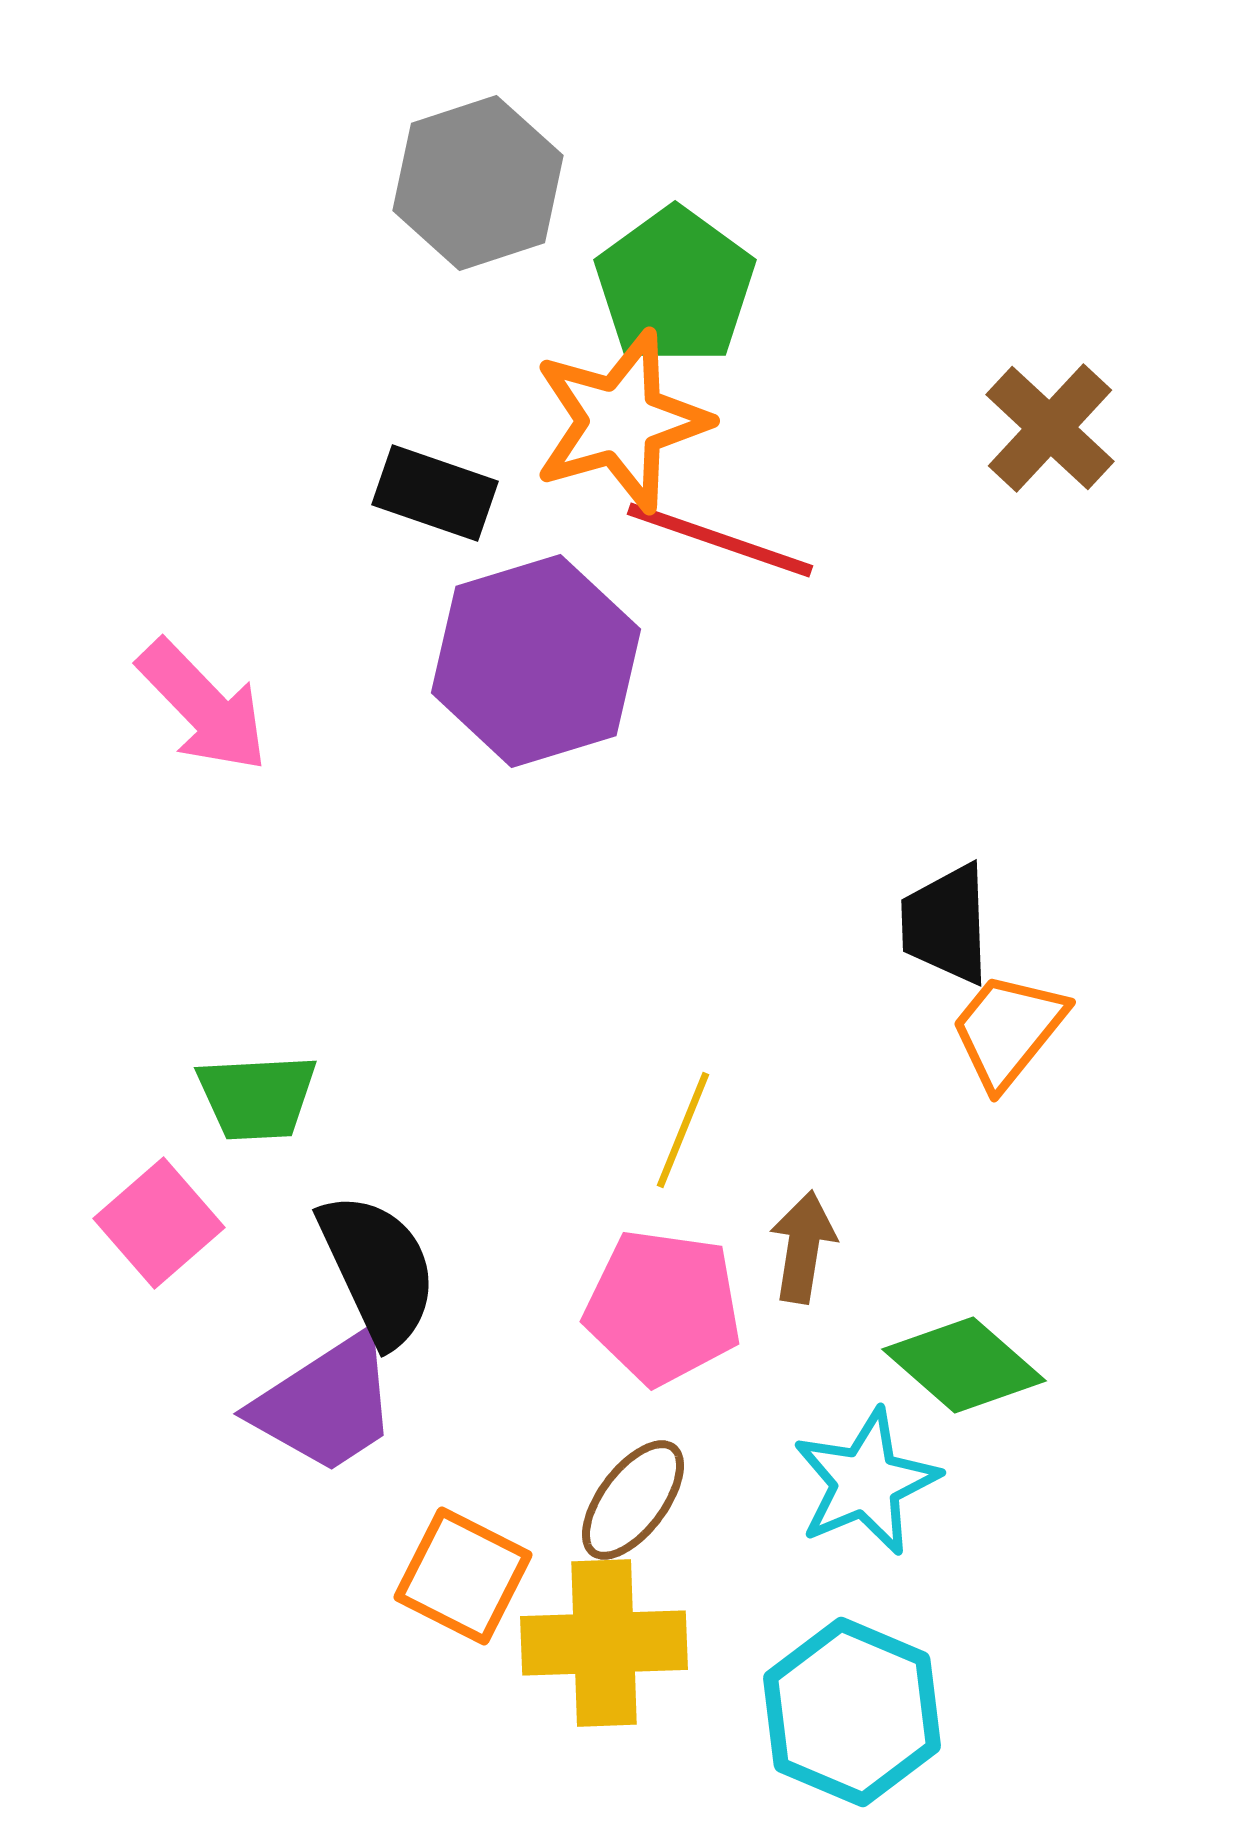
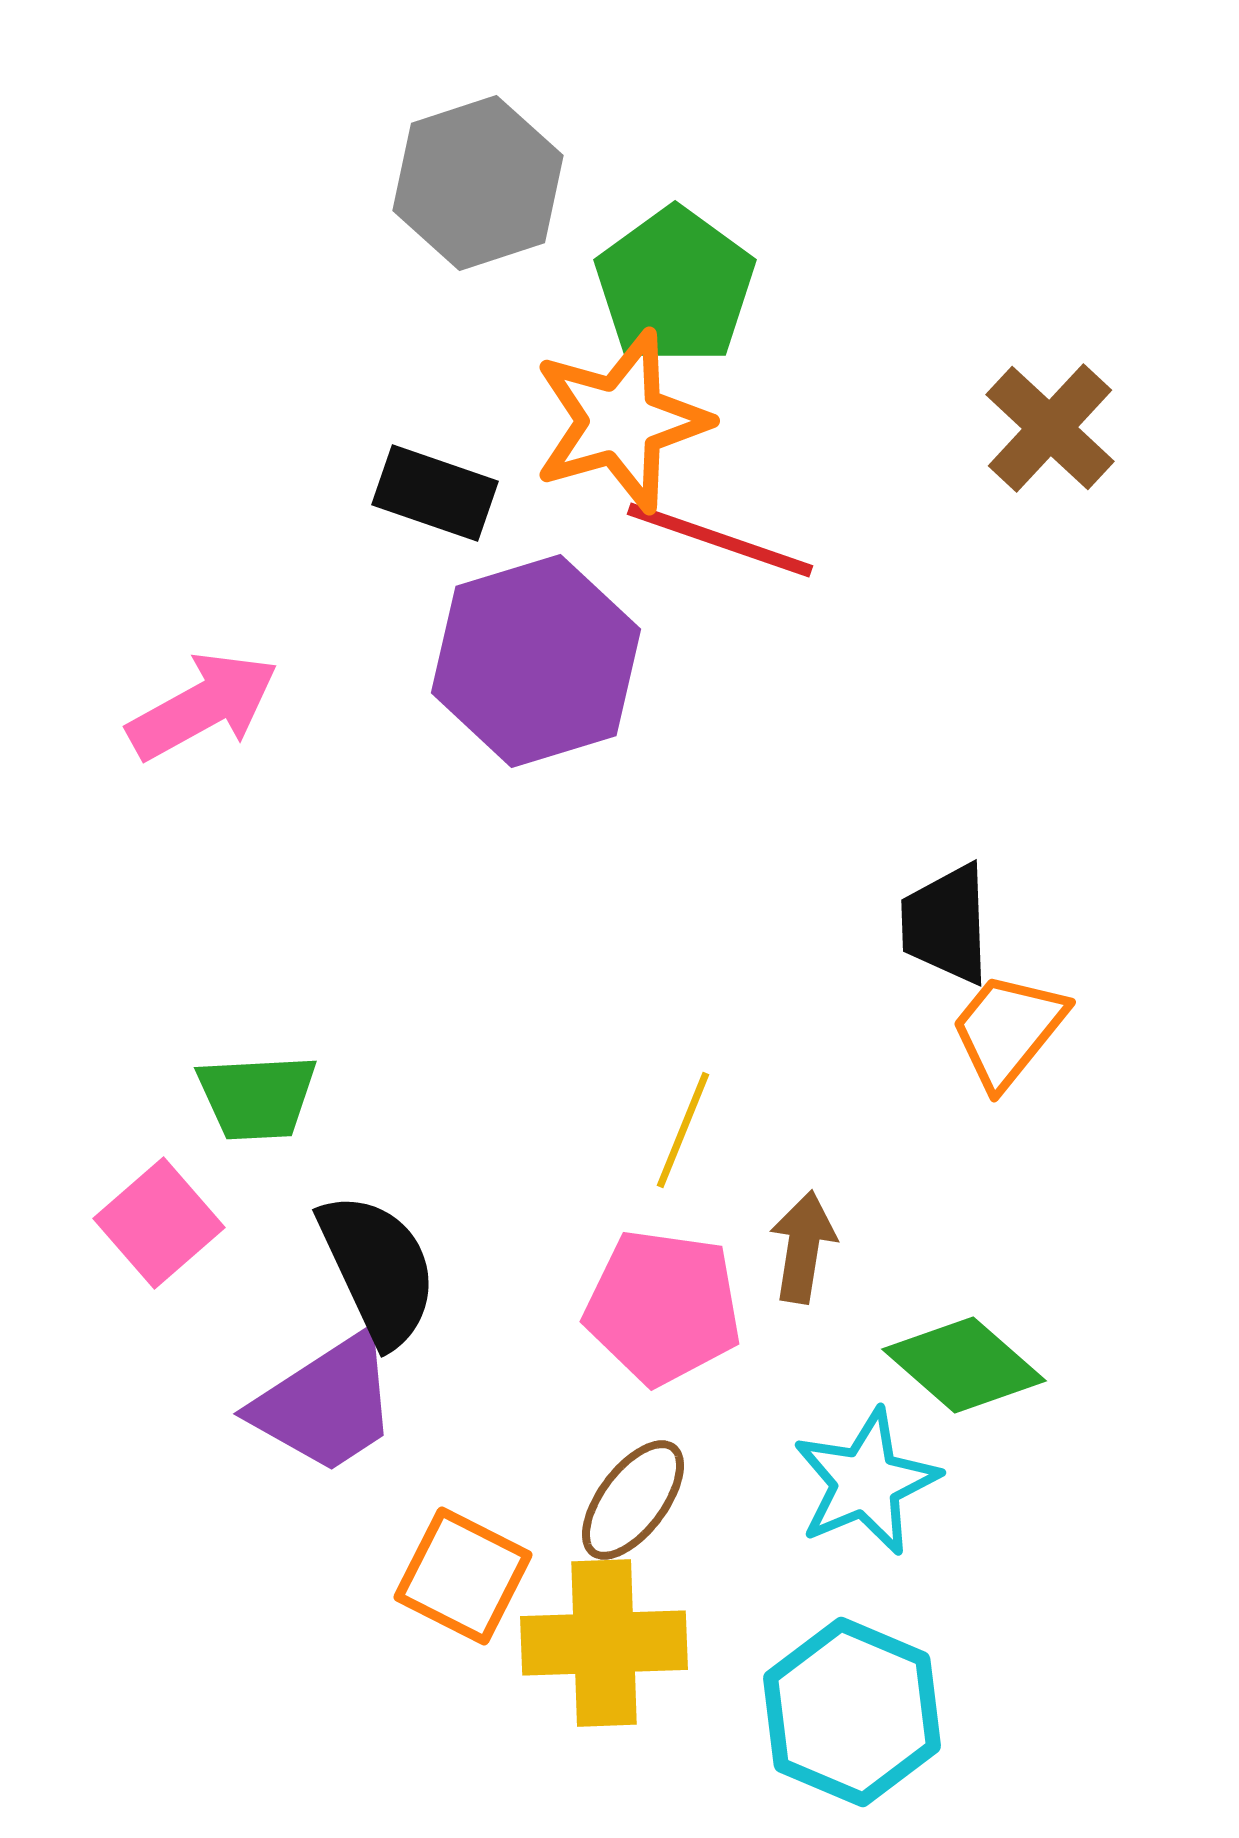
pink arrow: rotated 75 degrees counterclockwise
